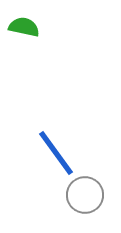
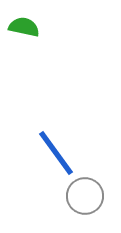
gray circle: moved 1 px down
